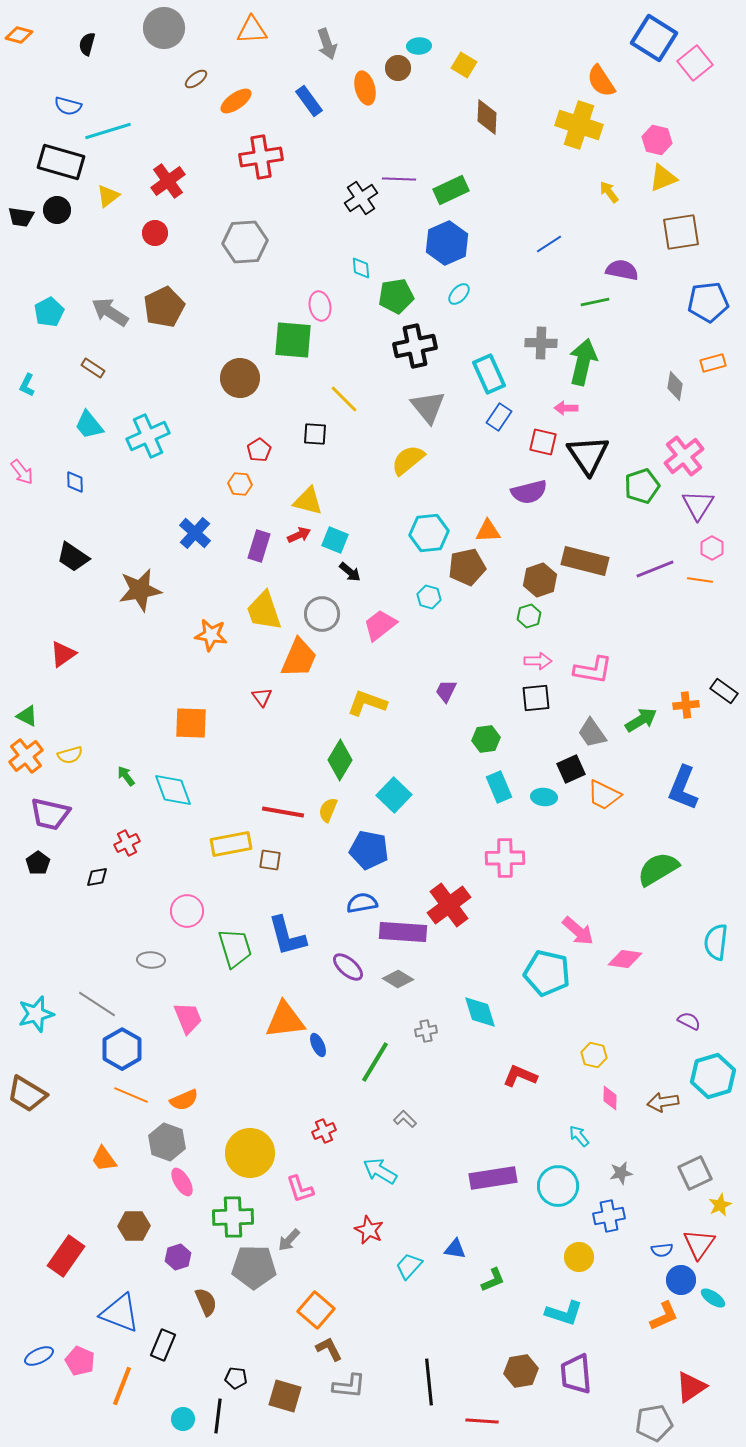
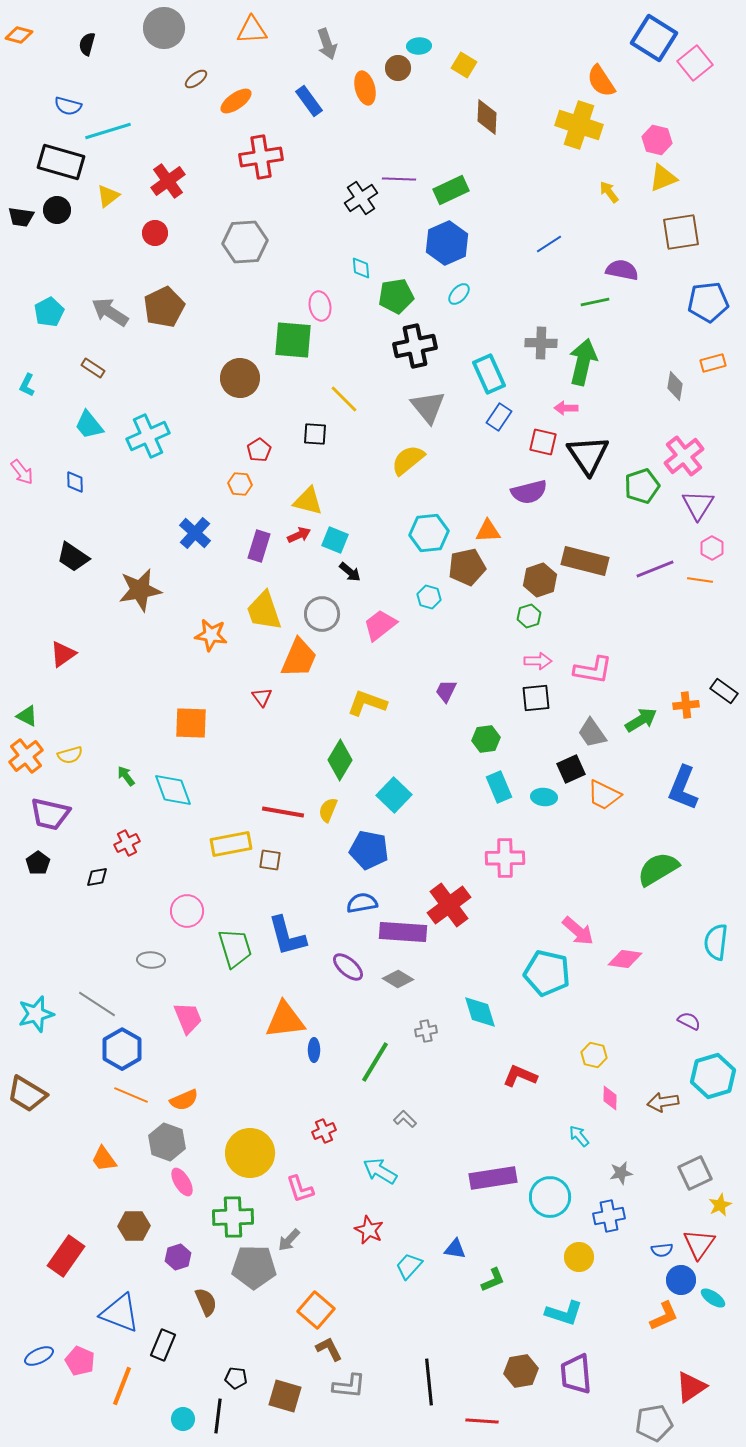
blue ellipse at (318, 1045): moved 4 px left, 5 px down; rotated 25 degrees clockwise
cyan circle at (558, 1186): moved 8 px left, 11 px down
